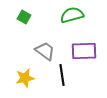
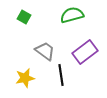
purple rectangle: moved 1 px right, 1 px down; rotated 35 degrees counterclockwise
black line: moved 1 px left
